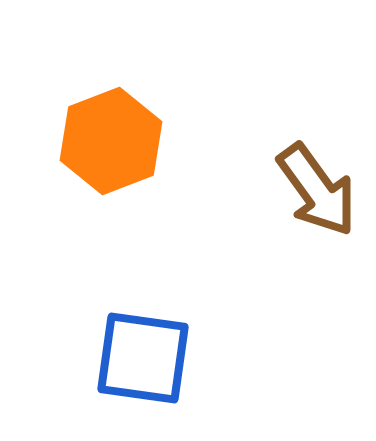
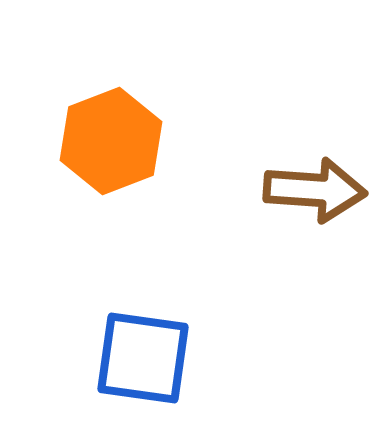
brown arrow: moved 2 px left; rotated 50 degrees counterclockwise
